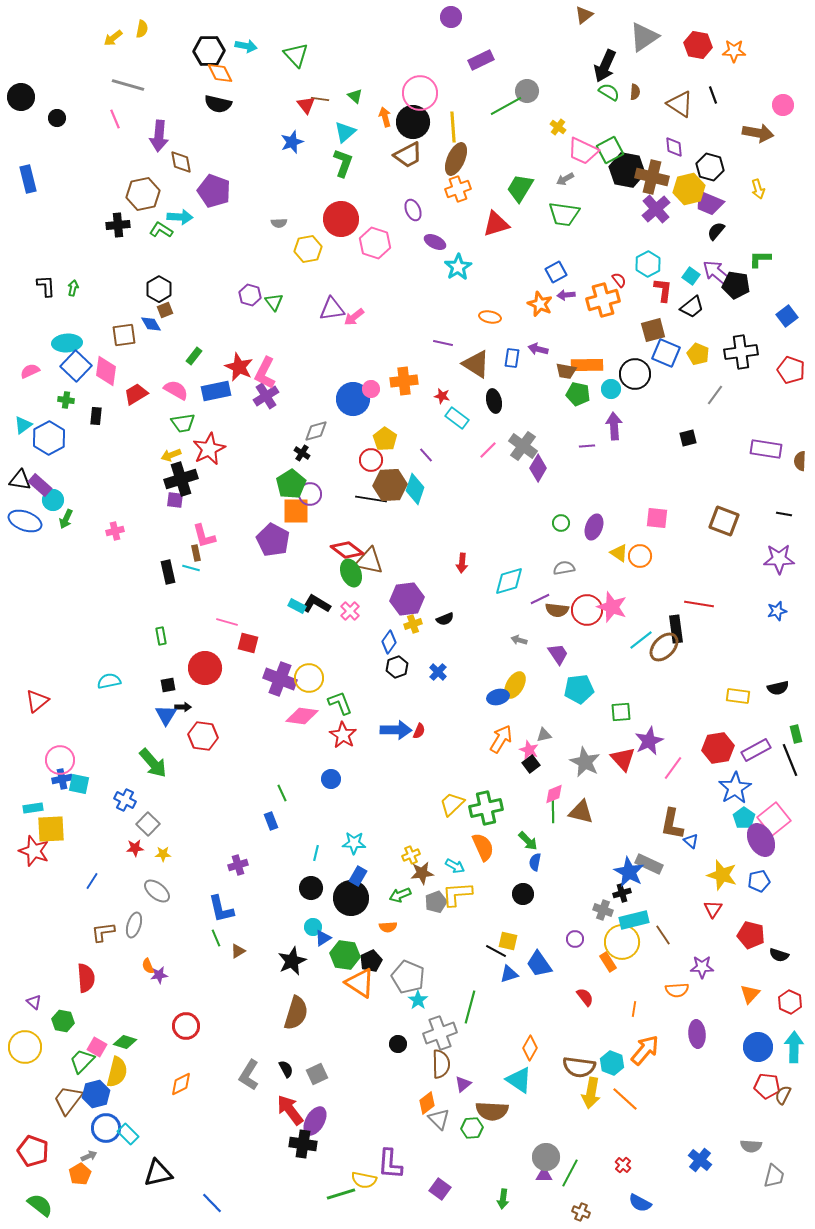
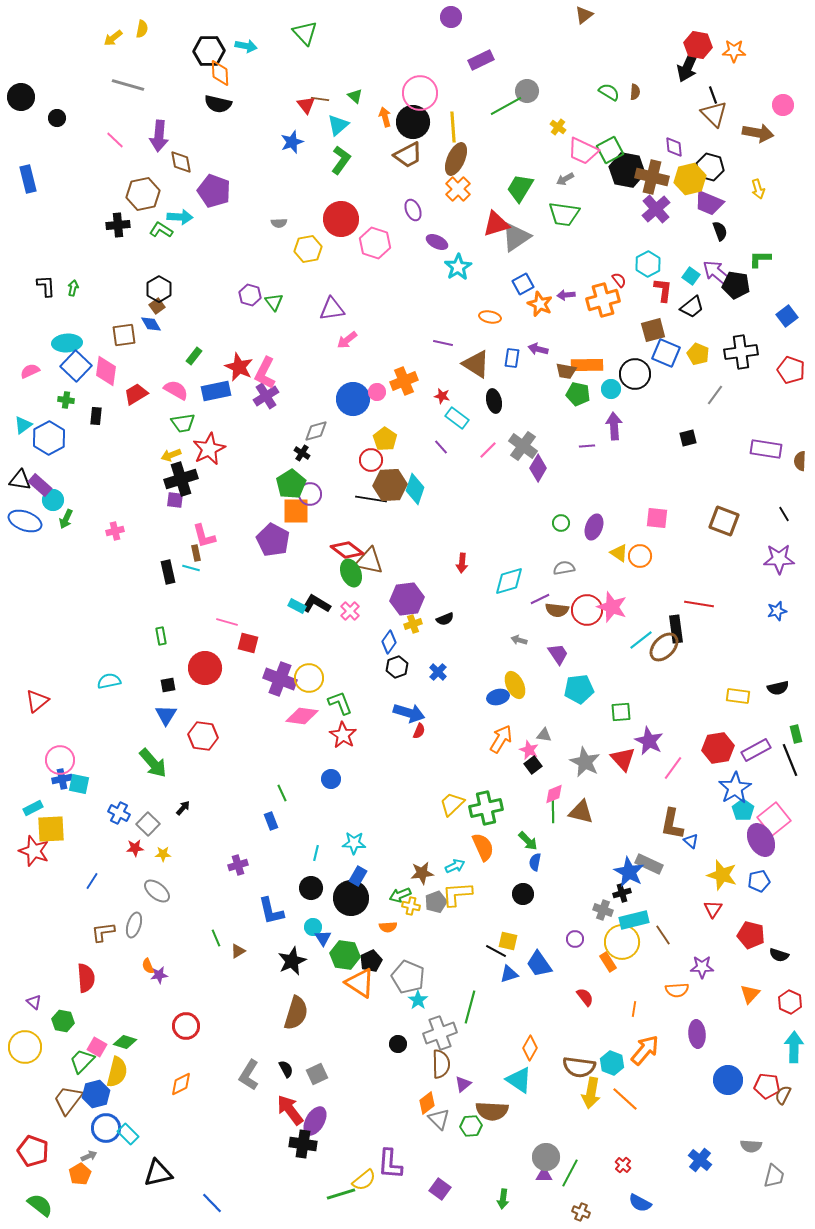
gray triangle at (644, 37): moved 128 px left, 200 px down
green triangle at (296, 55): moved 9 px right, 22 px up
black arrow at (605, 66): moved 83 px right
orange diamond at (220, 73): rotated 24 degrees clockwise
brown triangle at (680, 104): moved 34 px right, 10 px down; rotated 12 degrees clockwise
pink line at (115, 119): moved 21 px down; rotated 24 degrees counterclockwise
cyan triangle at (345, 132): moved 7 px left, 7 px up
green L-shape at (343, 163): moved 2 px left, 3 px up; rotated 16 degrees clockwise
orange cross at (458, 189): rotated 25 degrees counterclockwise
yellow hexagon at (689, 189): moved 1 px right, 10 px up
black semicircle at (716, 231): moved 4 px right; rotated 120 degrees clockwise
purple ellipse at (435, 242): moved 2 px right
blue square at (556, 272): moved 33 px left, 12 px down
brown square at (165, 310): moved 8 px left, 4 px up; rotated 14 degrees counterclockwise
pink arrow at (354, 317): moved 7 px left, 23 px down
orange cross at (404, 381): rotated 16 degrees counterclockwise
pink circle at (371, 389): moved 6 px right, 3 px down
purple line at (426, 455): moved 15 px right, 8 px up
black line at (784, 514): rotated 49 degrees clockwise
yellow ellipse at (515, 685): rotated 56 degrees counterclockwise
black arrow at (183, 707): moved 101 px down; rotated 49 degrees counterclockwise
blue arrow at (396, 730): moved 13 px right, 17 px up; rotated 16 degrees clockwise
gray triangle at (544, 735): rotated 21 degrees clockwise
purple star at (649, 741): rotated 20 degrees counterclockwise
black square at (531, 764): moved 2 px right, 1 px down
blue cross at (125, 800): moved 6 px left, 13 px down
cyan rectangle at (33, 808): rotated 18 degrees counterclockwise
cyan pentagon at (744, 818): moved 1 px left, 8 px up
yellow cross at (411, 855): moved 51 px down; rotated 36 degrees clockwise
cyan arrow at (455, 866): rotated 54 degrees counterclockwise
blue L-shape at (221, 909): moved 50 px right, 2 px down
blue triangle at (323, 938): rotated 30 degrees counterclockwise
blue circle at (758, 1047): moved 30 px left, 33 px down
green hexagon at (472, 1128): moved 1 px left, 2 px up
yellow semicircle at (364, 1180): rotated 50 degrees counterclockwise
